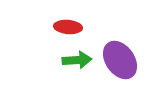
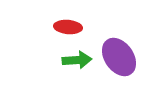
purple ellipse: moved 1 px left, 3 px up
